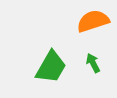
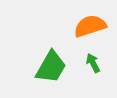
orange semicircle: moved 3 px left, 5 px down
